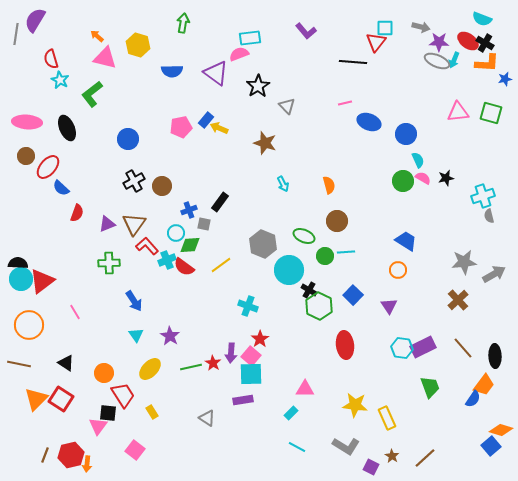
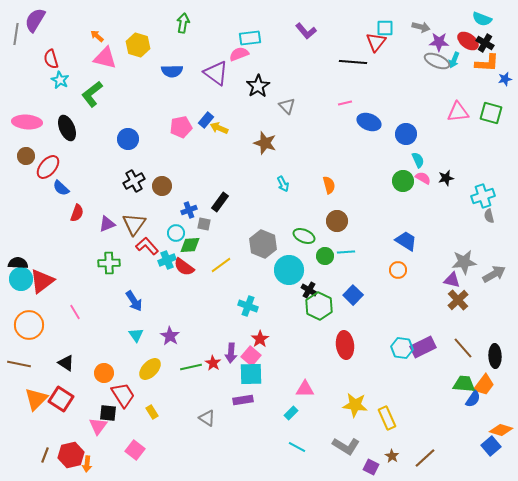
purple triangle at (389, 306): moved 63 px right, 26 px up; rotated 42 degrees counterclockwise
green trapezoid at (430, 387): moved 34 px right, 3 px up; rotated 65 degrees counterclockwise
